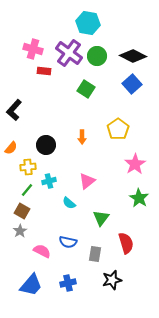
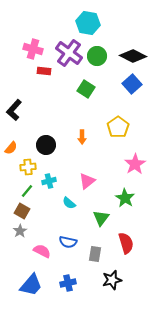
yellow pentagon: moved 2 px up
green line: moved 1 px down
green star: moved 14 px left
